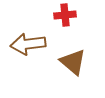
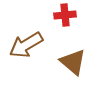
brown arrow: moved 2 px left, 1 px down; rotated 24 degrees counterclockwise
